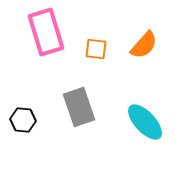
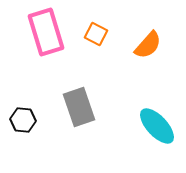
orange semicircle: moved 4 px right
orange square: moved 15 px up; rotated 20 degrees clockwise
cyan ellipse: moved 12 px right, 4 px down
